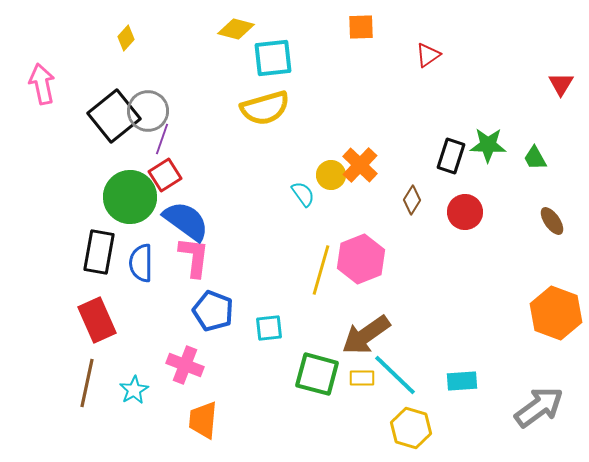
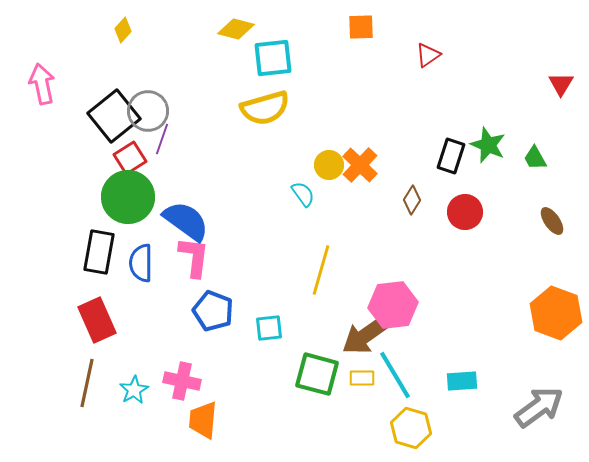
yellow diamond at (126, 38): moved 3 px left, 8 px up
green star at (488, 145): rotated 21 degrees clockwise
red square at (165, 175): moved 35 px left, 17 px up
yellow circle at (331, 175): moved 2 px left, 10 px up
green circle at (130, 197): moved 2 px left
pink hexagon at (361, 259): moved 32 px right, 46 px down; rotated 15 degrees clockwise
pink cross at (185, 365): moved 3 px left, 16 px down; rotated 9 degrees counterclockwise
cyan line at (395, 375): rotated 15 degrees clockwise
